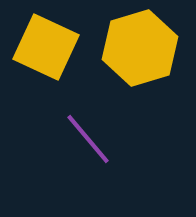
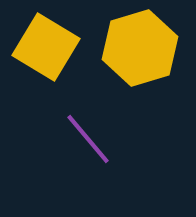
yellow square: rotated 6 degrees clockwise
